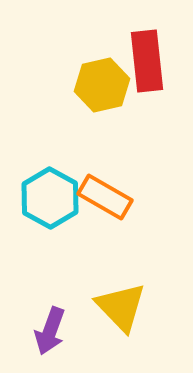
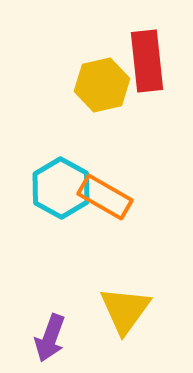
cyan hexagon: moved 11 px right, 10 px up
yellow triangle: moved 4 px right, 3 px down; rotated 20 degrees clockwise
purple arrow: moved 7 px down
